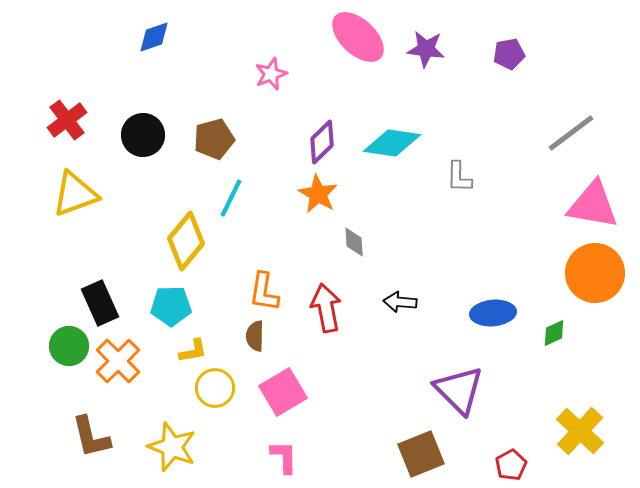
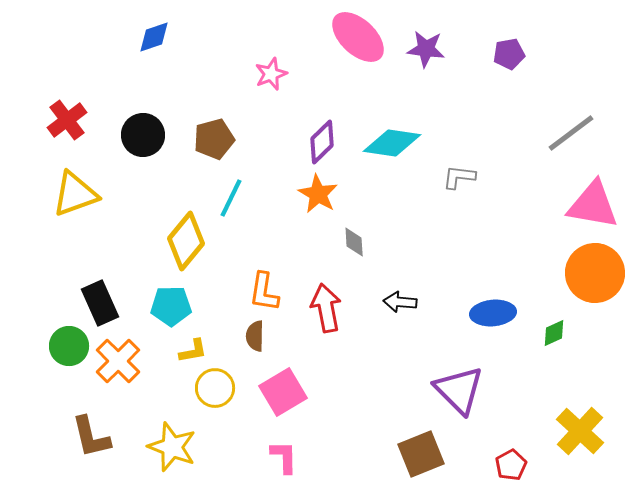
gray L-shape: rotated 96 degrees clockwise
